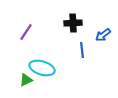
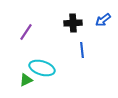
blue arrow: moved 15 px up
